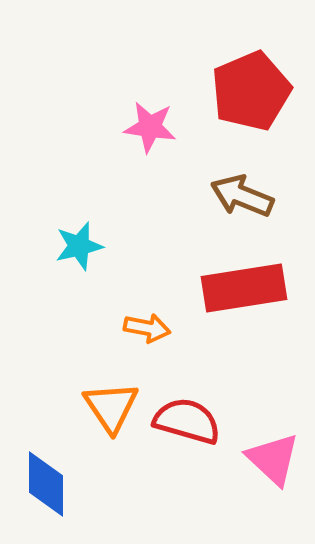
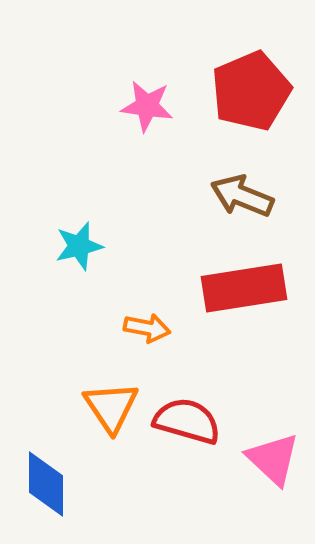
pink star: moved 3 px left, 21 px up
